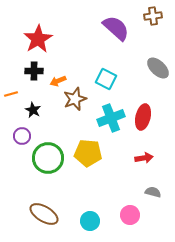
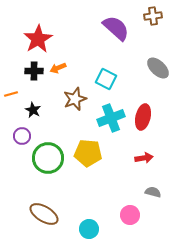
orange arrow: moved 13 px up
cyan circle: moved 1 px left, 8 px down
